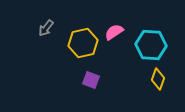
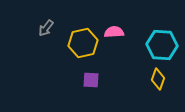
pink semicircle: rotated 30 degrees clockwise
cyan hexagon: moved 11 px right
purple square: rotated 18 degrees counterclockwise
